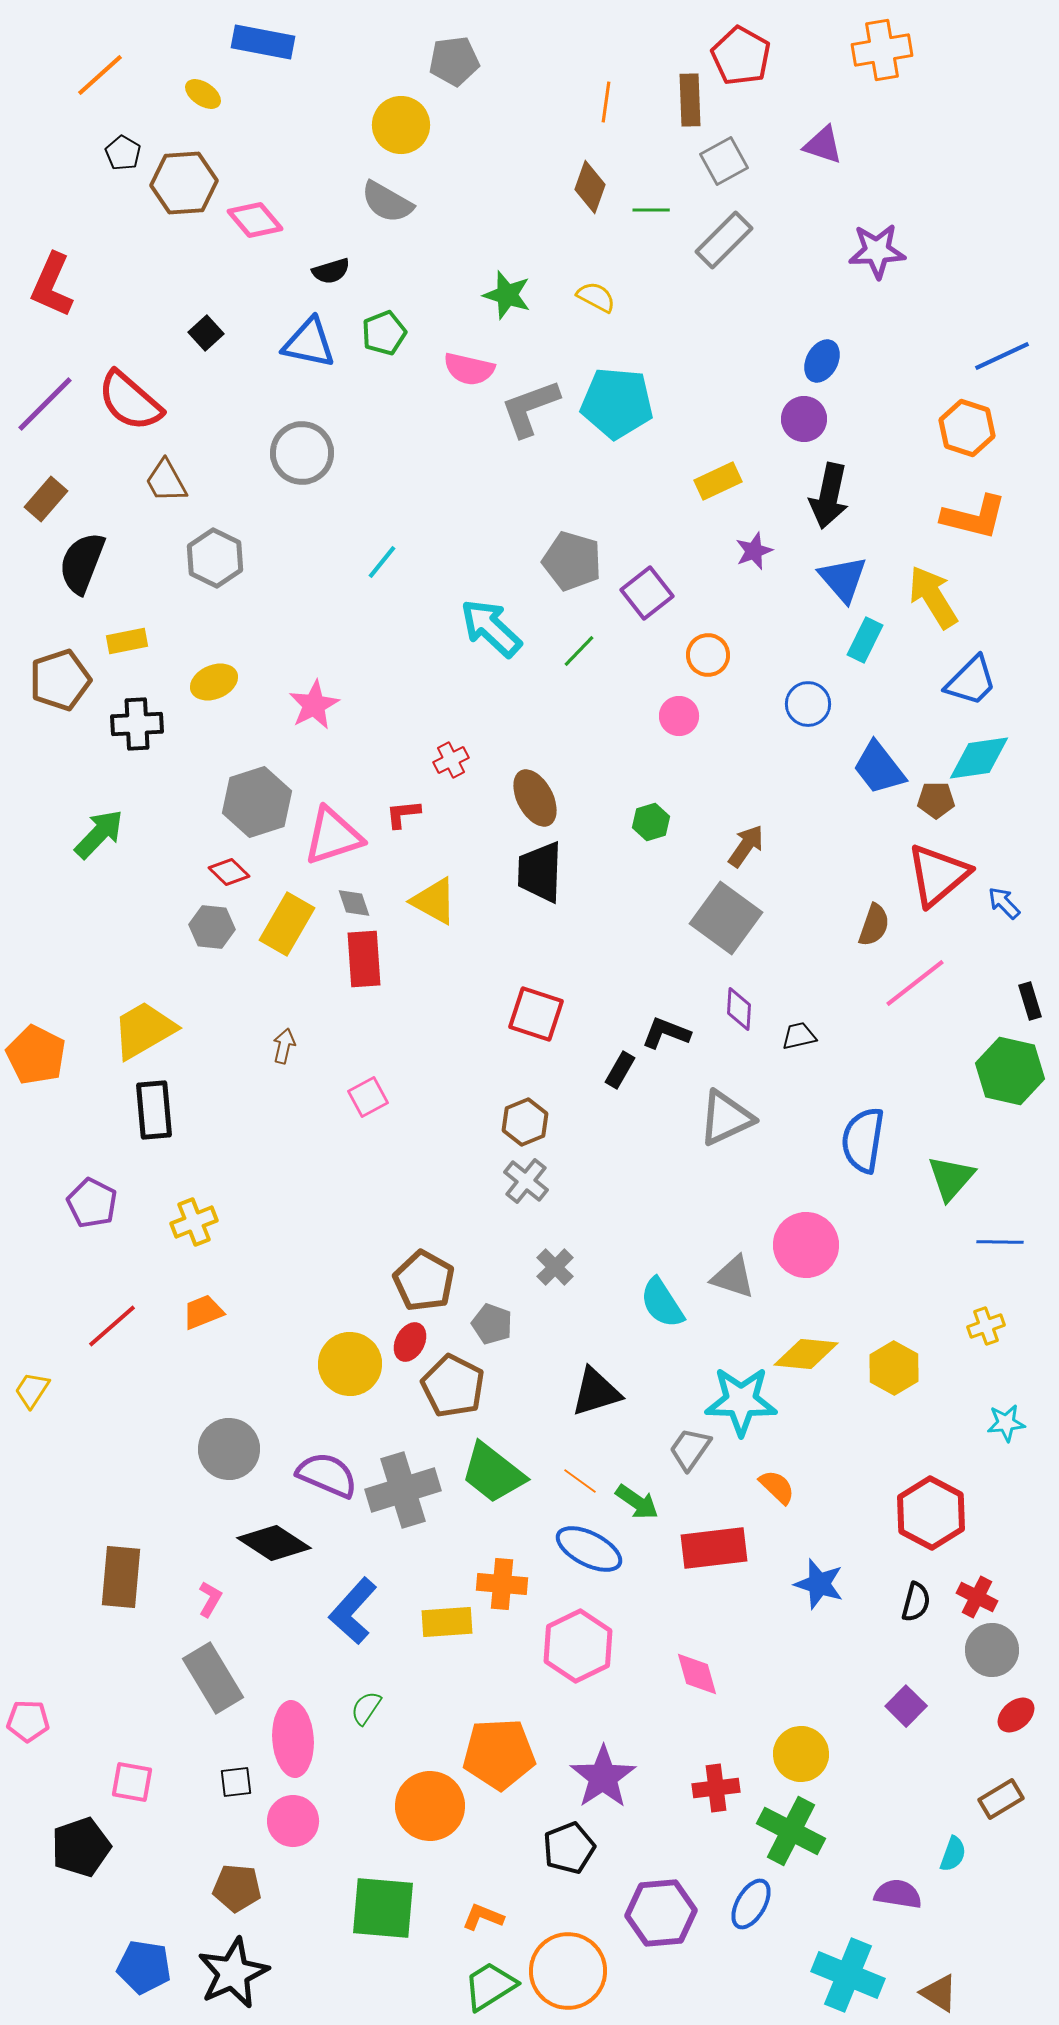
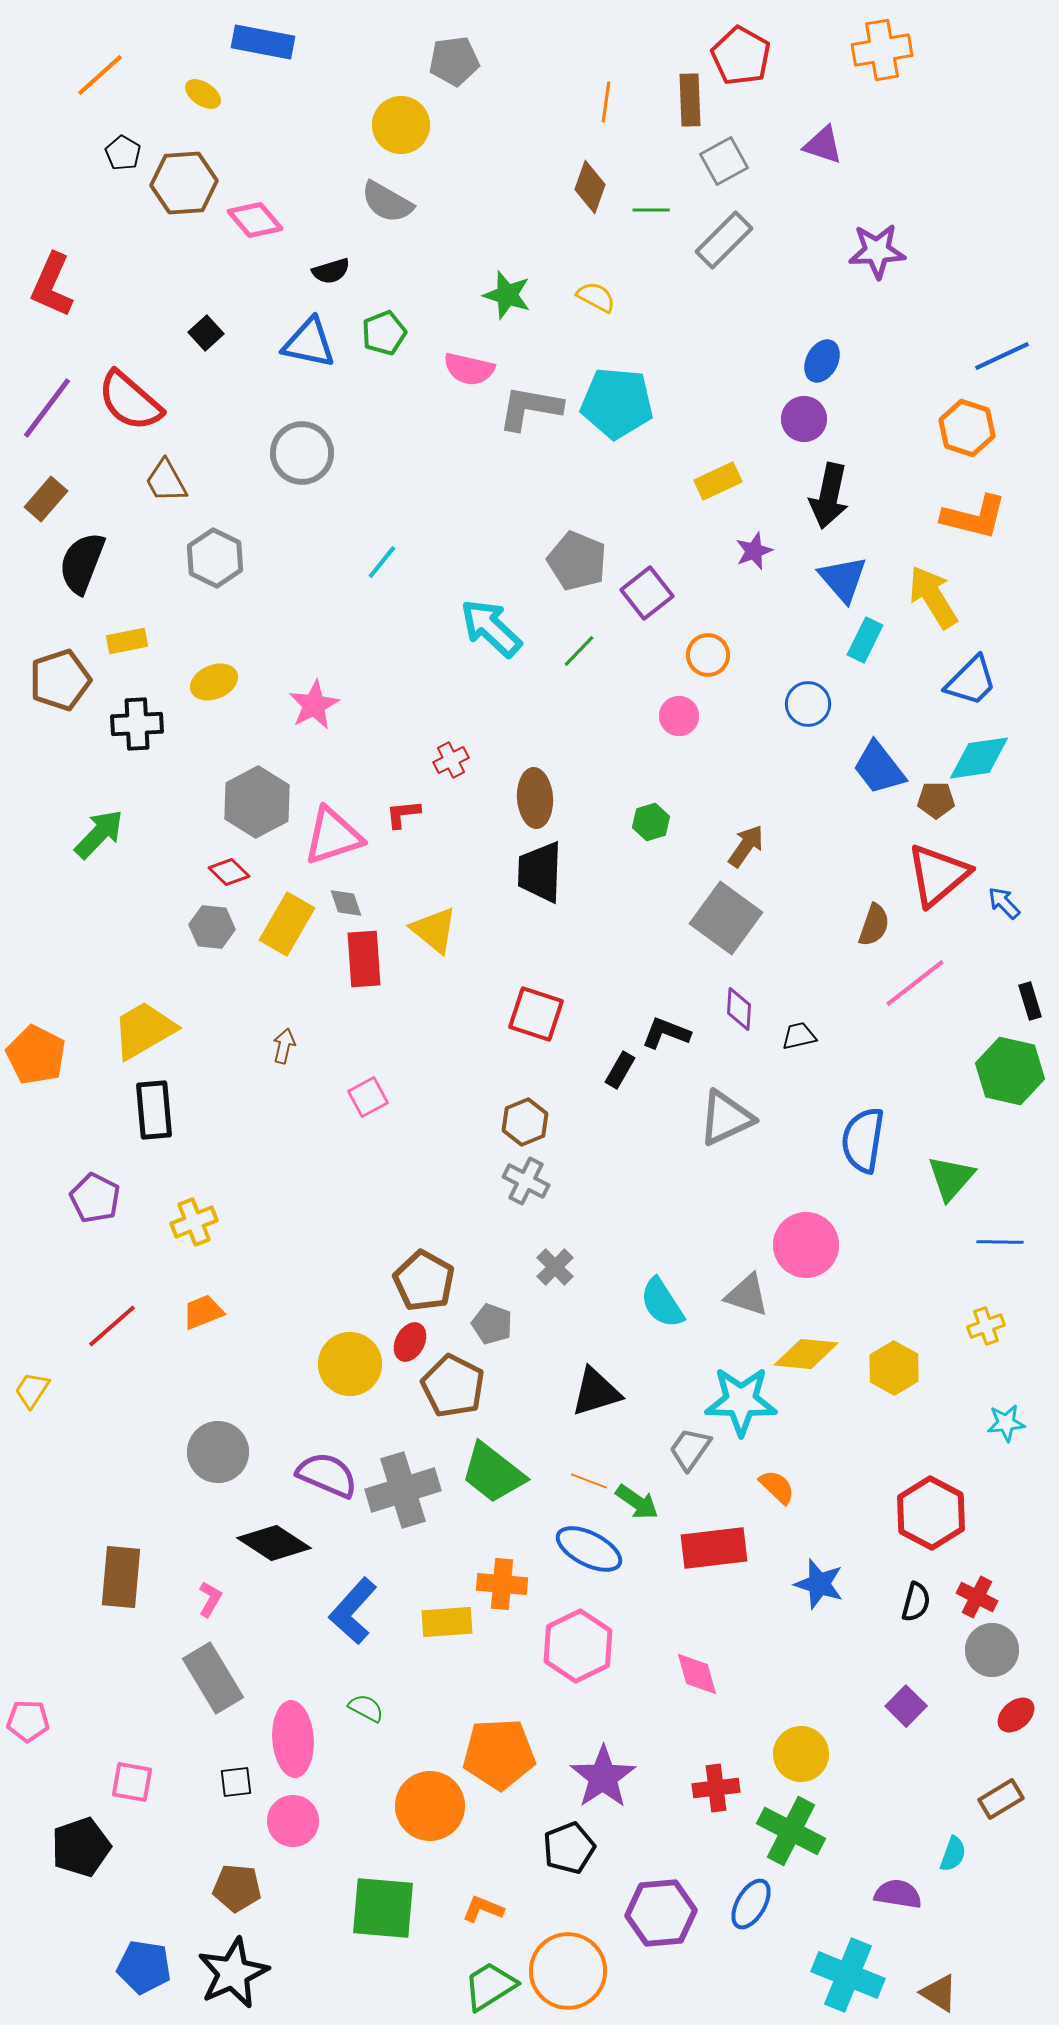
purple line at (45, 404): moved 2 px right, 4 px down; rotated 8 degrees counterclockwise
gray L-shape at (530, 408): rotated 30 degrees clockwise
gray pentagon at (572, 561): moved 5 px right; rotated 6 degrees clockwise
brown ellipse at (535, 798): rotated 24 degrees clockwise
gray hexagon at (257, 802): rotated 10 degrees counterclockwise
yellow triangle at (434, 901): moved 29 px down; rotated 10 degrees clockwise
gray diamond at (354, 903): moved 8 px left
gray cross at (526, 1181): rotated 12 degrees counterclockwise
purple pentagon at (92, 1203): moved 3 px right, 5 px up
gray triangle at (733, 1277): moved 14 px right, 18 px down
gray circle at (229, 1449): moved 11 px left, 3 px down
orange line at (580, 1481): moved 9 px right; rotated 15 degrees counterclockwise
green semicircle at (366, 1708): rotated 84 degrees clockwise
orange L-shape at (483, 1917): moved 8 px up
